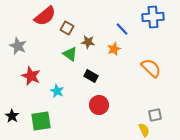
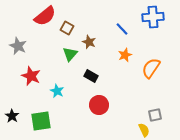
brown star: moved 1 px right; rotated 16 degrees clockwise
orange star: moved 11 px right, 6 px down
green triangle: rotated 35 degrees clockwise
orange semicircle: rotated 100 degrees counterclockwise
